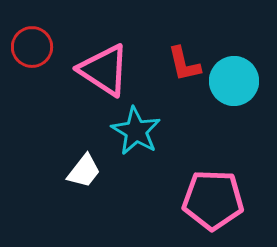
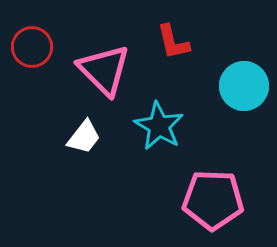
red L-shape: moved 11 px left, 22 px up
pink triangle: rotated 12 degrees clockwise
cyan circle: moved 10 px right, 5 px down
cyan star: moved 23 px right, 5 px up
white trapezoid: moved 34 px up
